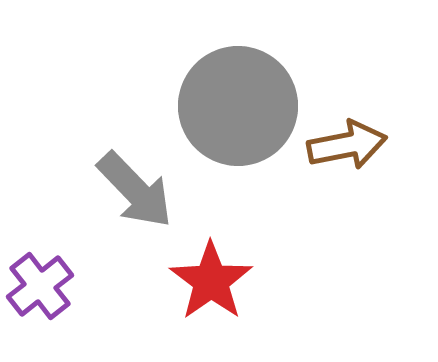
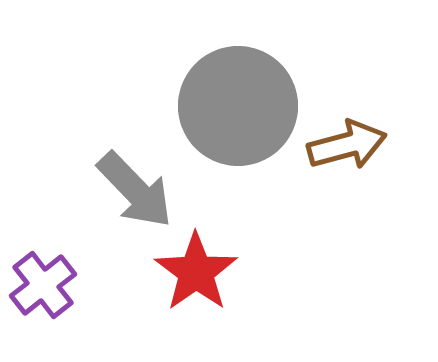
brown arrow: rotated 4 degrees counterclockwise
red star: moved 15 px left, 9 px up
purple cross: moved 3 px right, 1 px up
